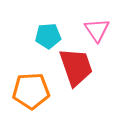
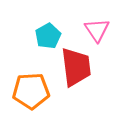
cyan pentagon: rotated 25 degrees counterclockwise
red trapezoid: rotated 12 degrees clockwise
